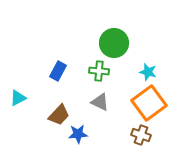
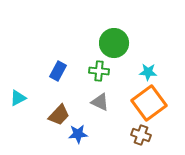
cyan star: rotated 12 degrees counterclockwise
